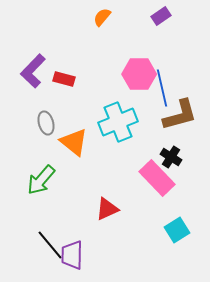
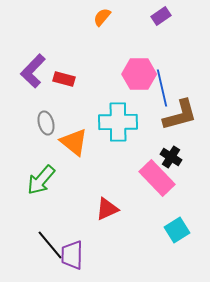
cyan cross: rotated 21 degrees clockwise
